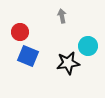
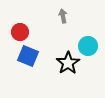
gray arrow: moved 1 px right
black star: rotated 25 degrees counterclockwise
